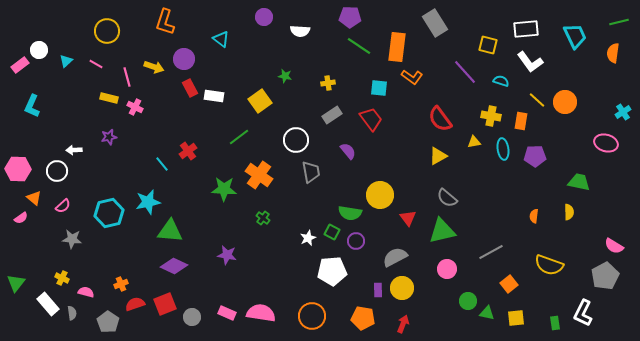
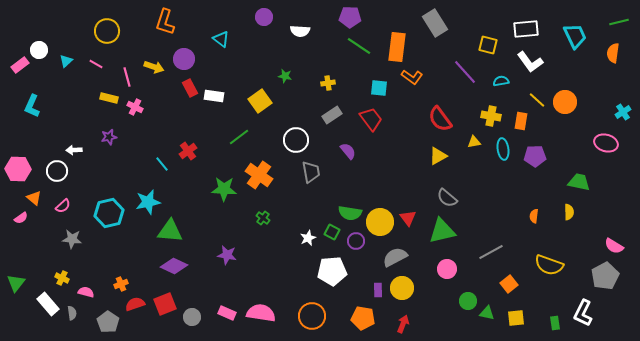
cyan semicircle at (501, 81): rotated 28 degrees counterclockwise
yellow circle at (380, 195): moved 27 px down
